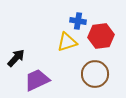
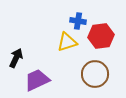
black arrow: rotated 18 degrees counterclockwise
